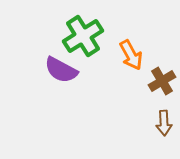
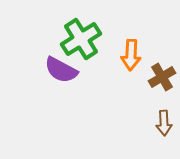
green cross: moved 2 px left, 3 px down
orange arrow: rotated 32 degrees clockwise
brown cross: moved 4 px up
